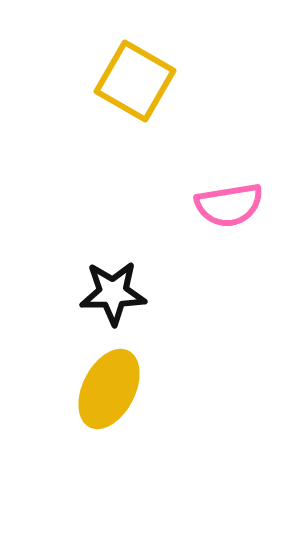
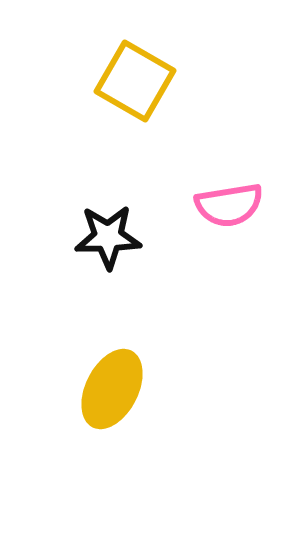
black star: moved 5 px left, 56 px up
yellow ellipse: moved 3 px right
